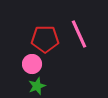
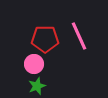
pink line: moved 2 px down
pink circle: moved 2 px right
